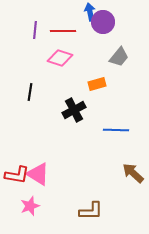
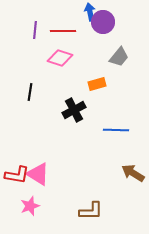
brown arrow: rotated 10 degrees counterclockwise
